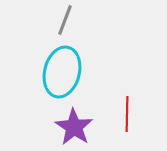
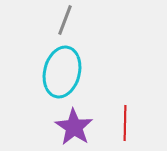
red line: moved 2 px left, 9 px down
